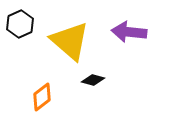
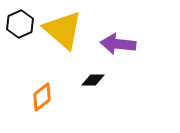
purple arrow: moved 11 px left, 12 px down
yellow triangle: moved 7 px left, 11 px up
black diamond: rotated 15 degrees counterclockwise
